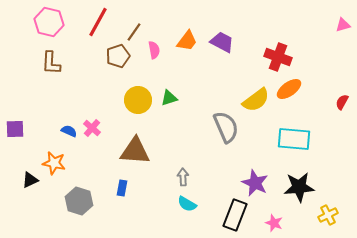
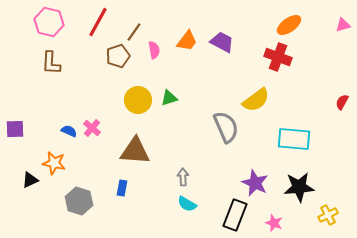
orange ellipse: moved 64 px up
